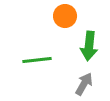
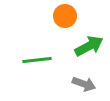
green arrow: rotated 124 degrees counterclockwise
gray arrow: rotated 80 degrees clockwise
